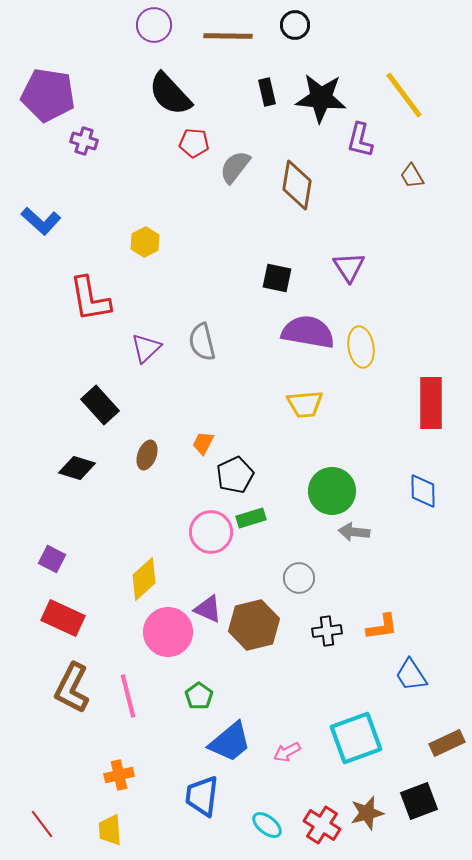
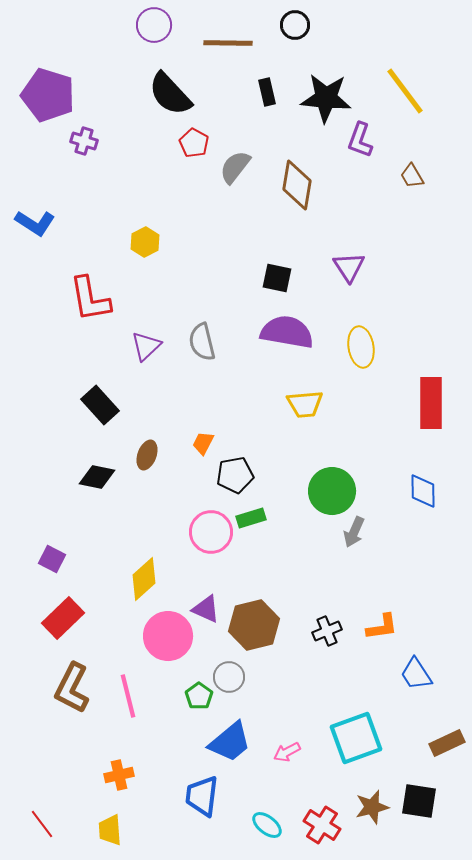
brown line at (228, 36): moved 7 px down
purple pentagon at (48, 95): rotated 8 degrees clockwise
yellow line at (404, 95): moved 1 px right, 4 px up
black star at (321, 98): moved 5 px right
purple L-shape at (360, 140): rotated 6 degrees clockwise
red pentagon at (194, 143): rotated 24 degrees clockwise
blue L-shape at (41, 221): moved 6 px left, 2 px down; rotated 9 degrees counterclockwise
purple semicircle at (308, 332): moved 21 px left
purple triangle at (146, 348): moved 2 px up
black diamond at (77, 468): moved 20 px right, 9 px down; rotated 6 degrees counterclockwise
black pentagon at (235, 475): rotated 15 degrees clockwise
gray arrow at (354, 532): rotated 72 degrees counterclockwise
gray circle at (299, 578): moved 70 px left, 99 px down
purple triangle at (208, 609): moved 2 px left
red rectangle at (63, 618): rotated 69 degrees counterclockwise
black cross at (327, 631): rotated 16 degrees counterclockwise
pink circle at (168, 632): moved 4 px down
blue trapezoid at (411, 675): moved 5 px right, 1 px up
black square at (419, 801): rotated 30 degrees clockwise
brown star at (367, 813): moved 5 px right, 6 px up
